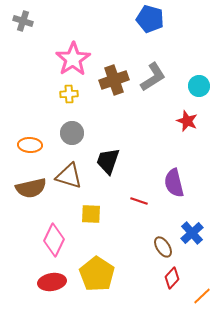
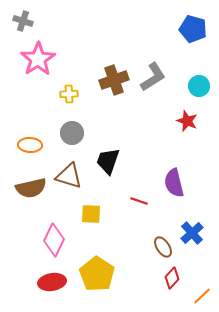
blue pentagon: moved 43 px right, 10 px down
pink star: moved 35 px left
